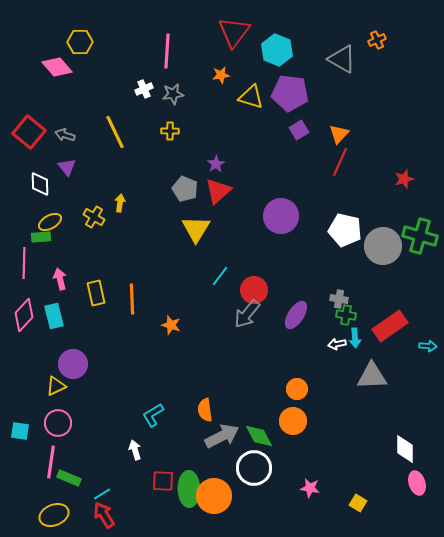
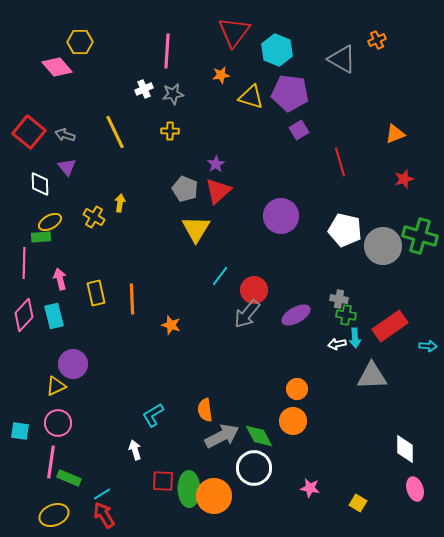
orange triangle at (339, 134): moved 56 px right; rotated 25 degrees clockwise
red line at (340, 162): rotated 40 degrees counterclockwise
purple ellipse at (296, 315): rotated 28 degrees clockwise
pink ellipse at (417, 483): moved 2 px left, 6 px down
